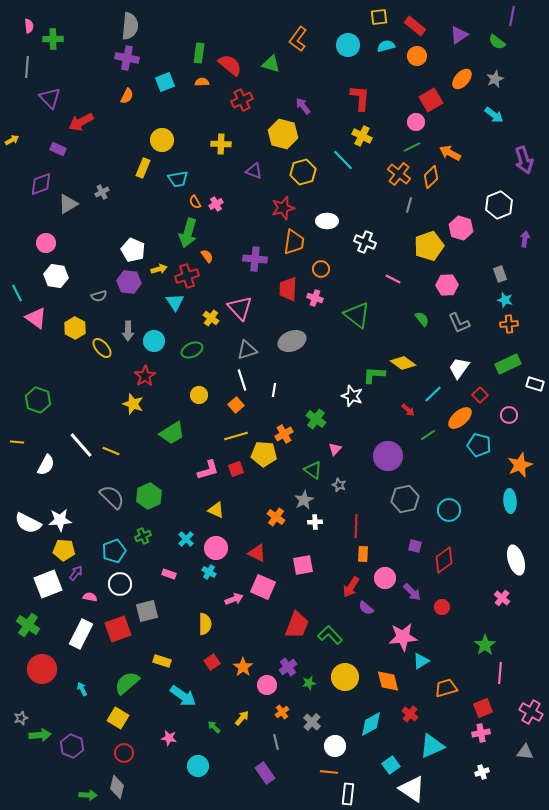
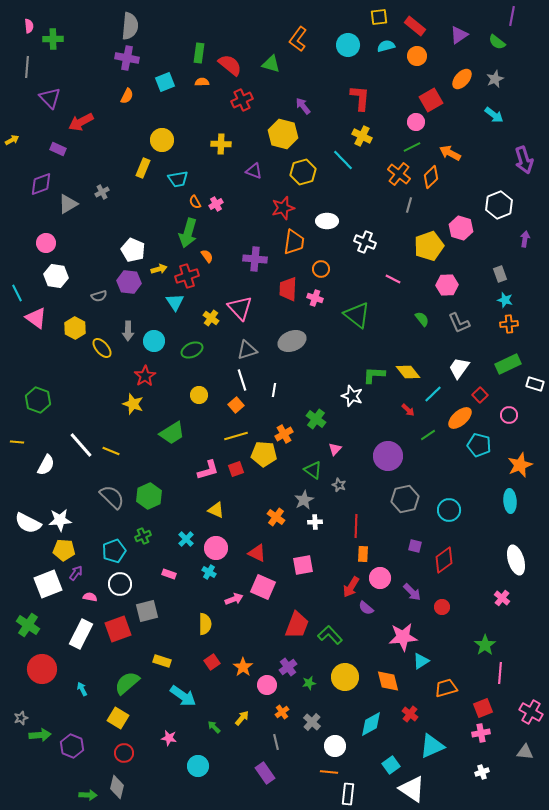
yellow diamond at (403, 363): moved 5 px right, 9 px down; rotated 15 degrees clockwise
pink circle at (385, 578): moved 5 px left
